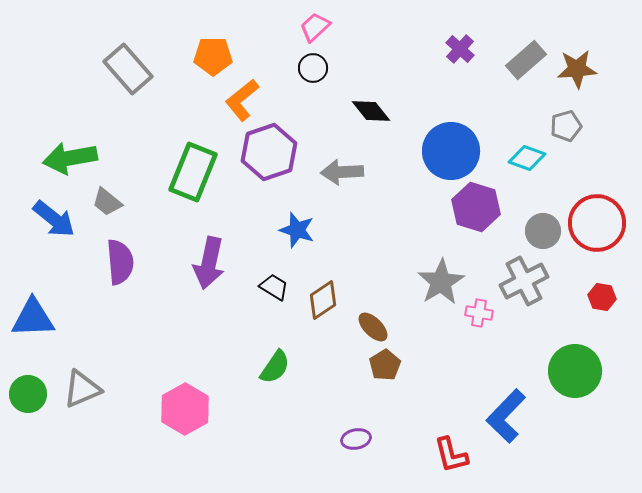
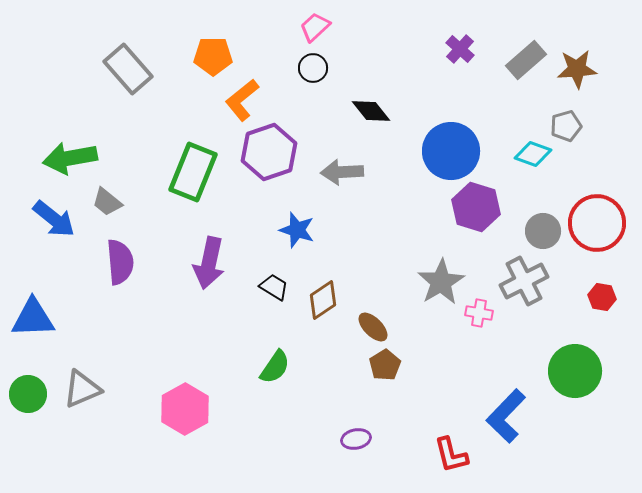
cyan diamond at (527, 158): moved 6 px right, 4 px up
